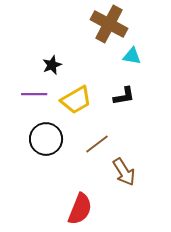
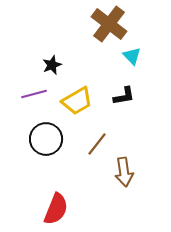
brown cross: rotated 9 degrees clockwise
cyan triangle: rotated 36 degrees clockwise
purple line: rotated 15 degrees counterclockwise
yellow trapezoid: moved 1 px right, 1 px down
brown line: rotated 15 degrees counterclockwise
brown arrow: rotated 24 degrees clockwise
red semicircle: moved 24 px left
